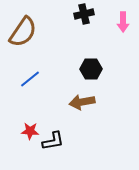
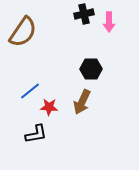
pink arrow: moved 14 px left
blue line: moved 12 px down
brown arrow: rotated 55 degrees counterclockwise
red star: moved 19 px right, 24 px up
black L-shape: moved 17 px left, 7 px up
